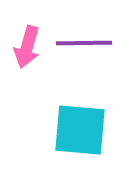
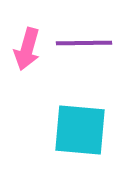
pink arrow: moved 2 px down
